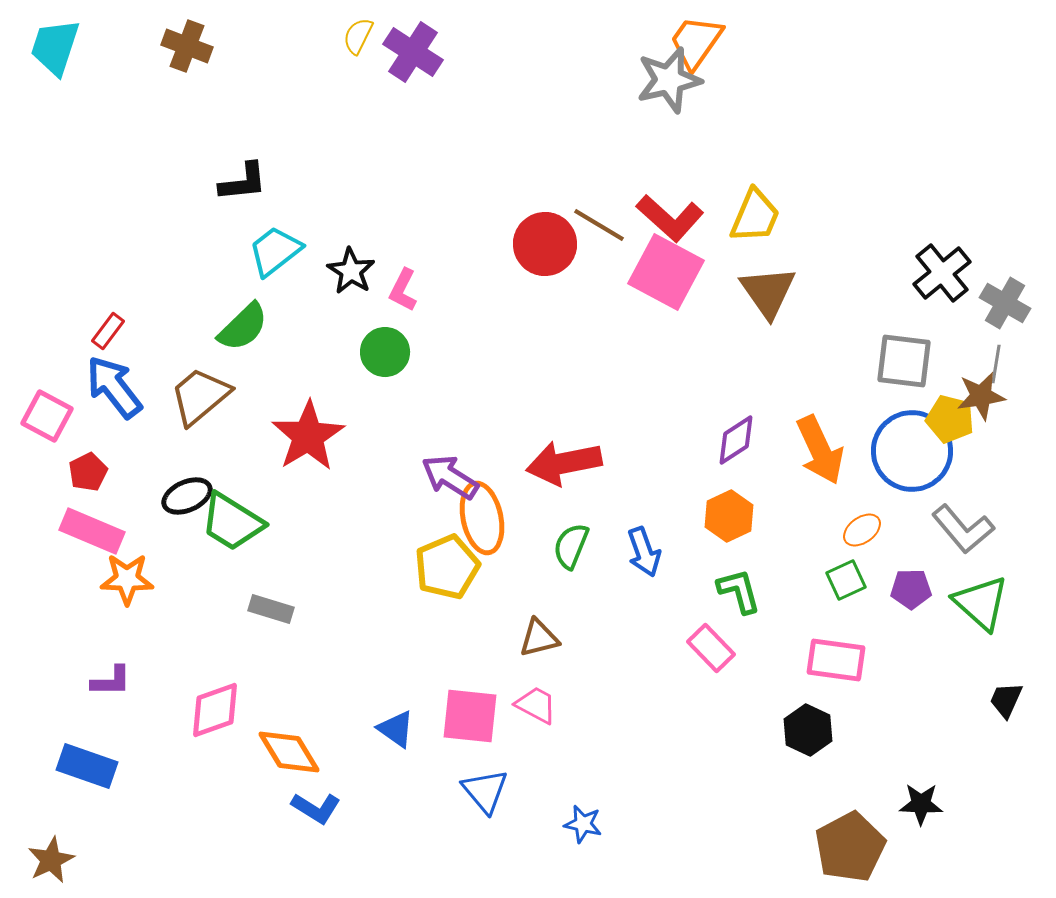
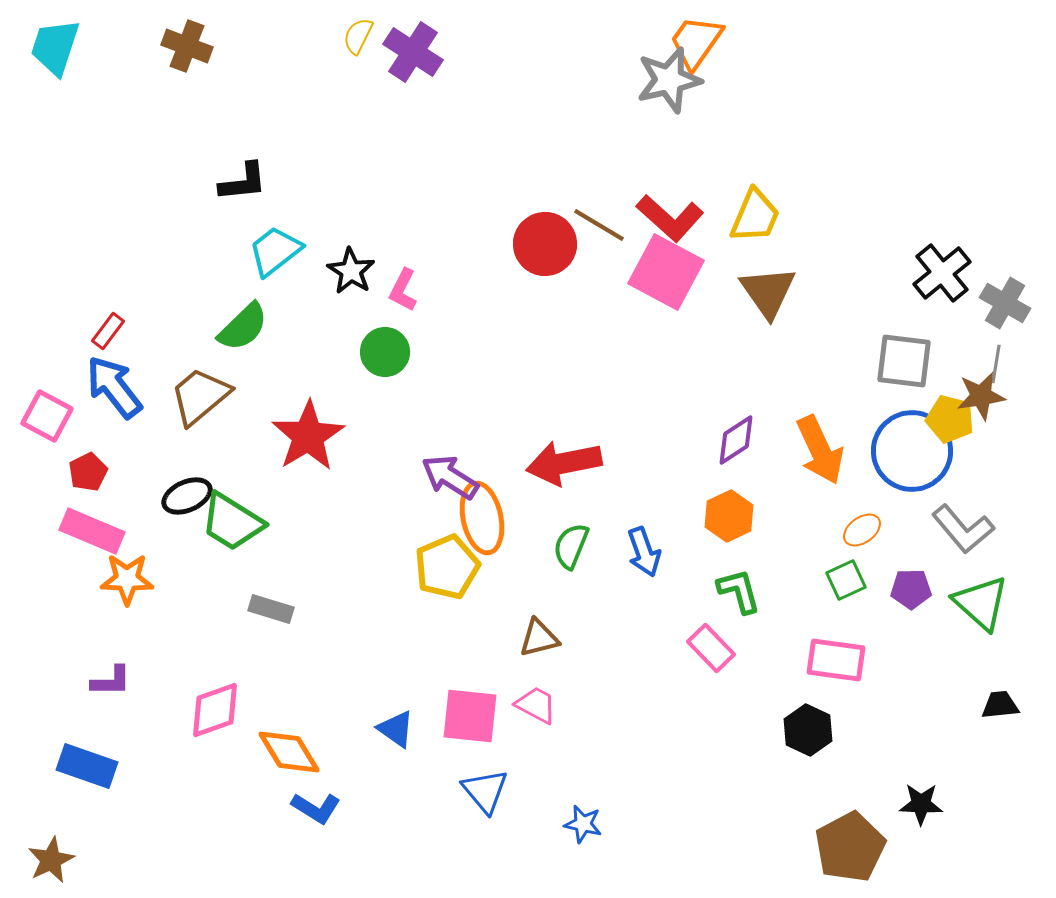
black trapezoid at (1006, 700): moved 6 px left, 5 px down; rotated 60 degrees clockwise
